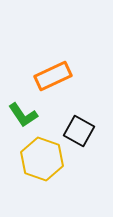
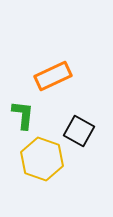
green L-shape: rotated 140 degrees counterclockwise
